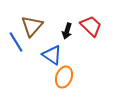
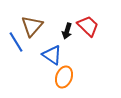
red trapezoid: moved 3 px left
